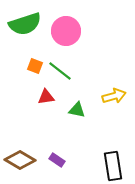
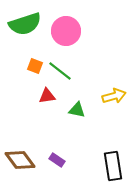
red triangle: moved 1 px right, 1 px up
brown diamond: rotated 24 degrees clockwise
